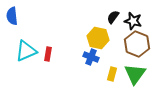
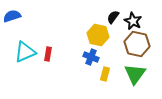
blue semicircle: rotated 78 degrees clockwise
black star: rotated 12 degrees clockwise
yellow hexagon: moved 3 px up
brown hexagon: rotated 10 degrees counterclockwise
cyan triangle: moved 1 px left, 1 px down
yellow rectangle: moved 7 px left
